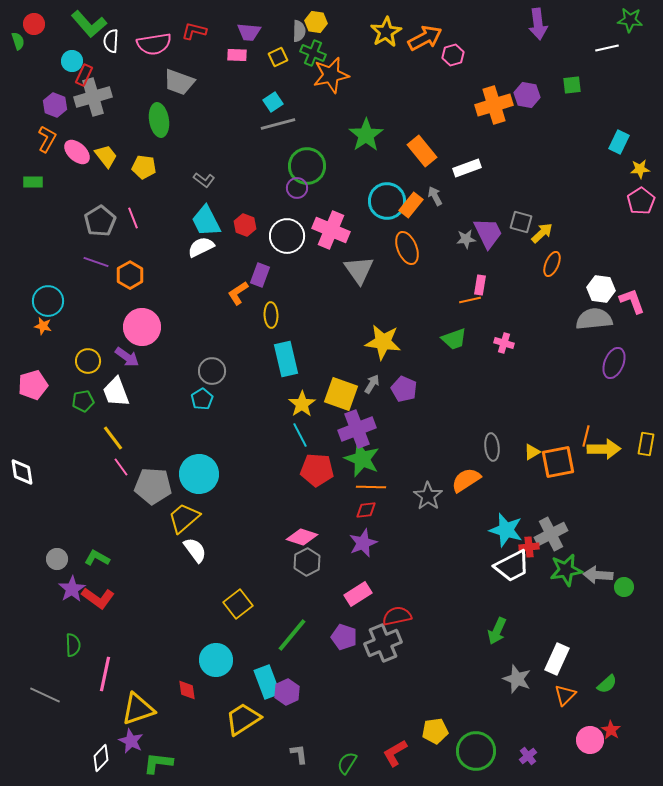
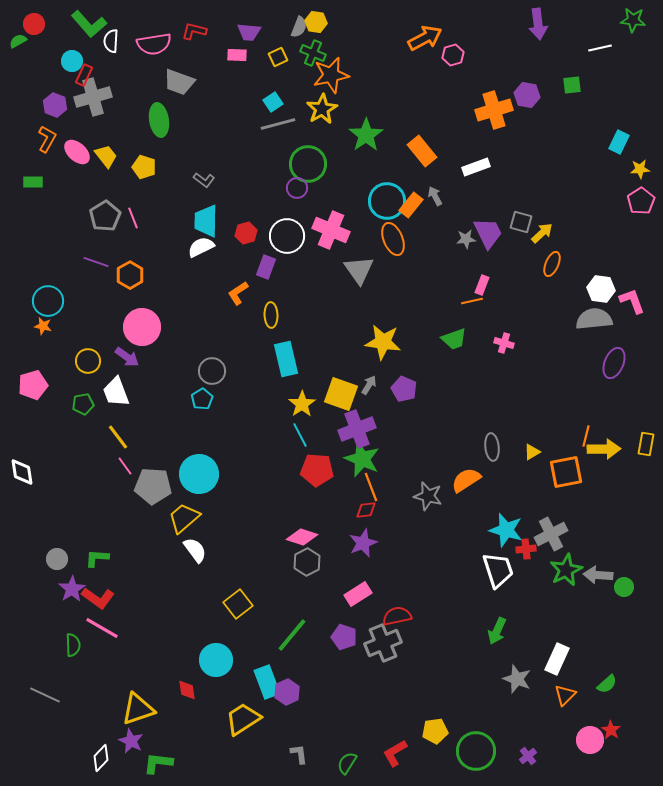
green star at (630, 20): moved 3 px right
gray semicircle at (299, 31): moved 4 px up; rotated 20 degrees clockwise
yellow star at (386, 32): moved 64 px left, 77 px down
green semicircle at (18, 41): rotated 102 degrees counterclockwise
white line at (607, 48): moved 7 px left
orange cross at (494, 105): moved 5 px down
green circle at (307, 166): moved 1 px right, 2 px up
yellow pentagon at (144, 167): rotated 10 degrees clockwise
white rectangle at (467, 168): moved 9 px right, 1 px up
gray pentagon at (100, 221): moved 5 px right, 5 px up
cyan trapezoid at (206, 221): rotated 28 degrees clockwise
red hexagon at (245, 225): moved 1 px right, 8 px down; rotated 25 degrees clockwise
orange ellipse at (407, 248): moved 14 px left, 9 px up
purple rectangle at (260, 275): moved 6 px right, 8 px up
pink rectangle at (480, 285): moved 2 px right; rotated 12 degrees clockwise
orange line at (470, 300): moved 2 px right, 1 px down
gray arrow at (372, 384): moved 3 px left, 1 px down
green pentagon at (83, 401): moved 3 px down
yellow line at (113, 438): moved 5 px right, 1 px up
orange square at (558, 462): moved 8 px right, 10 px down
pink line at (121, 467): moved 4 px right, 1 px up
orange line at (371, 487): rotated 68 degrees clockwise
gray star at (428, 496): rotated 20 degrees counterclockwise
red cross at (529, 547): moved 3 px left, 2 px down
green L-shape at (97, 558): rotated 25 degrees counterclockwise
white trapezoid at (512, 566): moved 14 px left, 4 px down; rotated 81 degrees counterclockwise
green star at (566, 570): rotated 16 degrees counterclockwise
pink line at (105, 674): moved 3 px left, 46 px up; rotated 72 degrees counterclockwise
